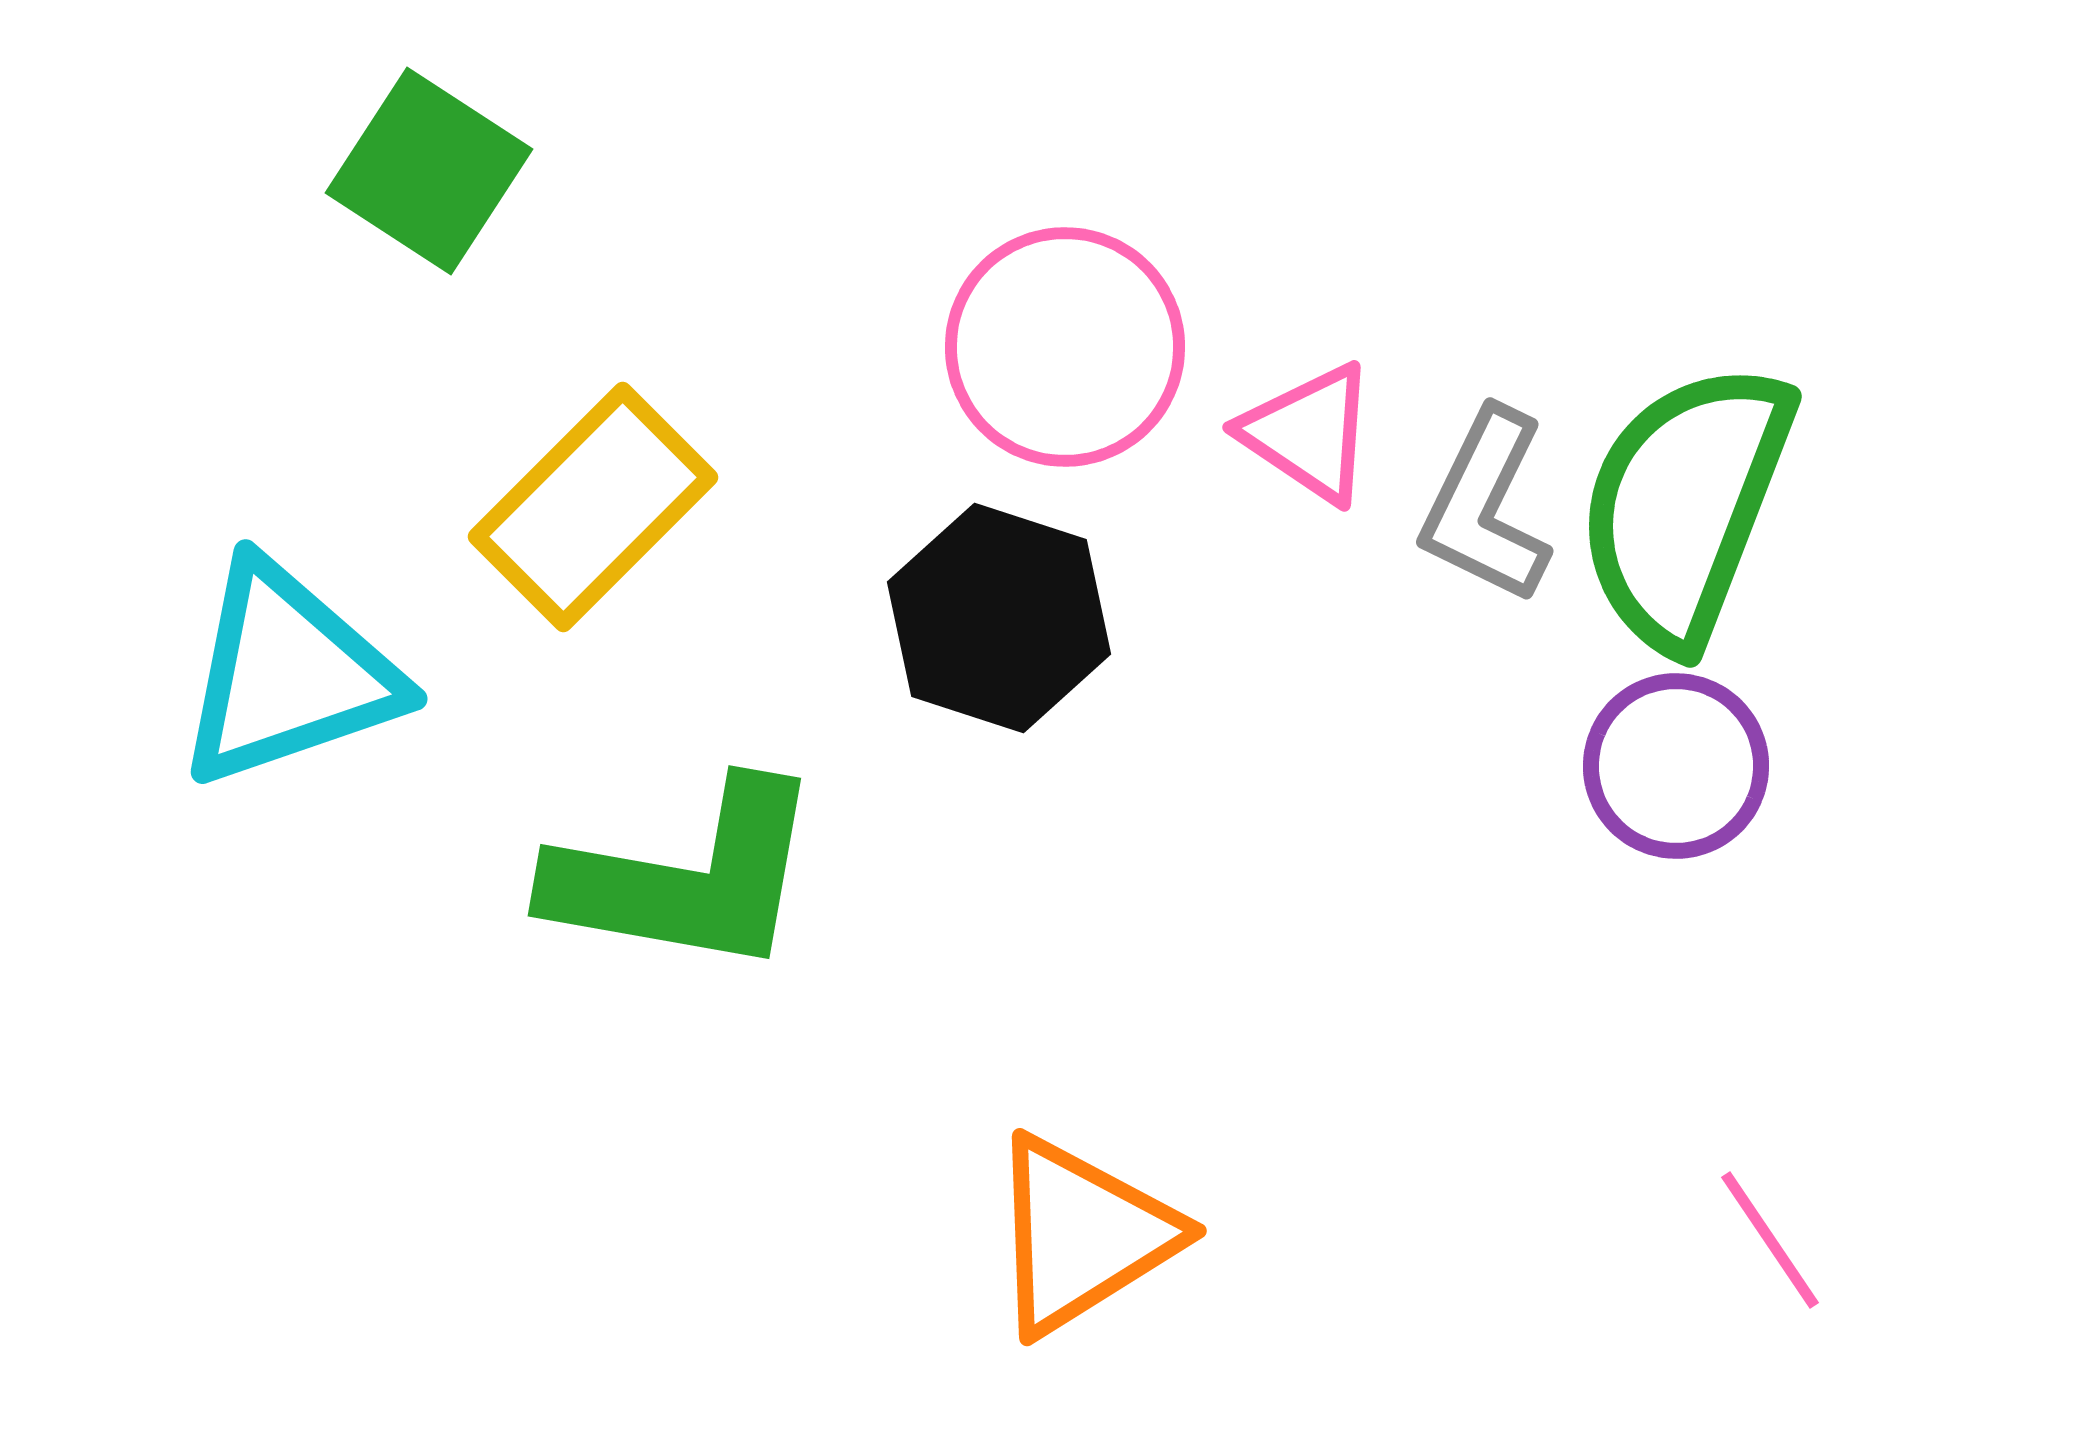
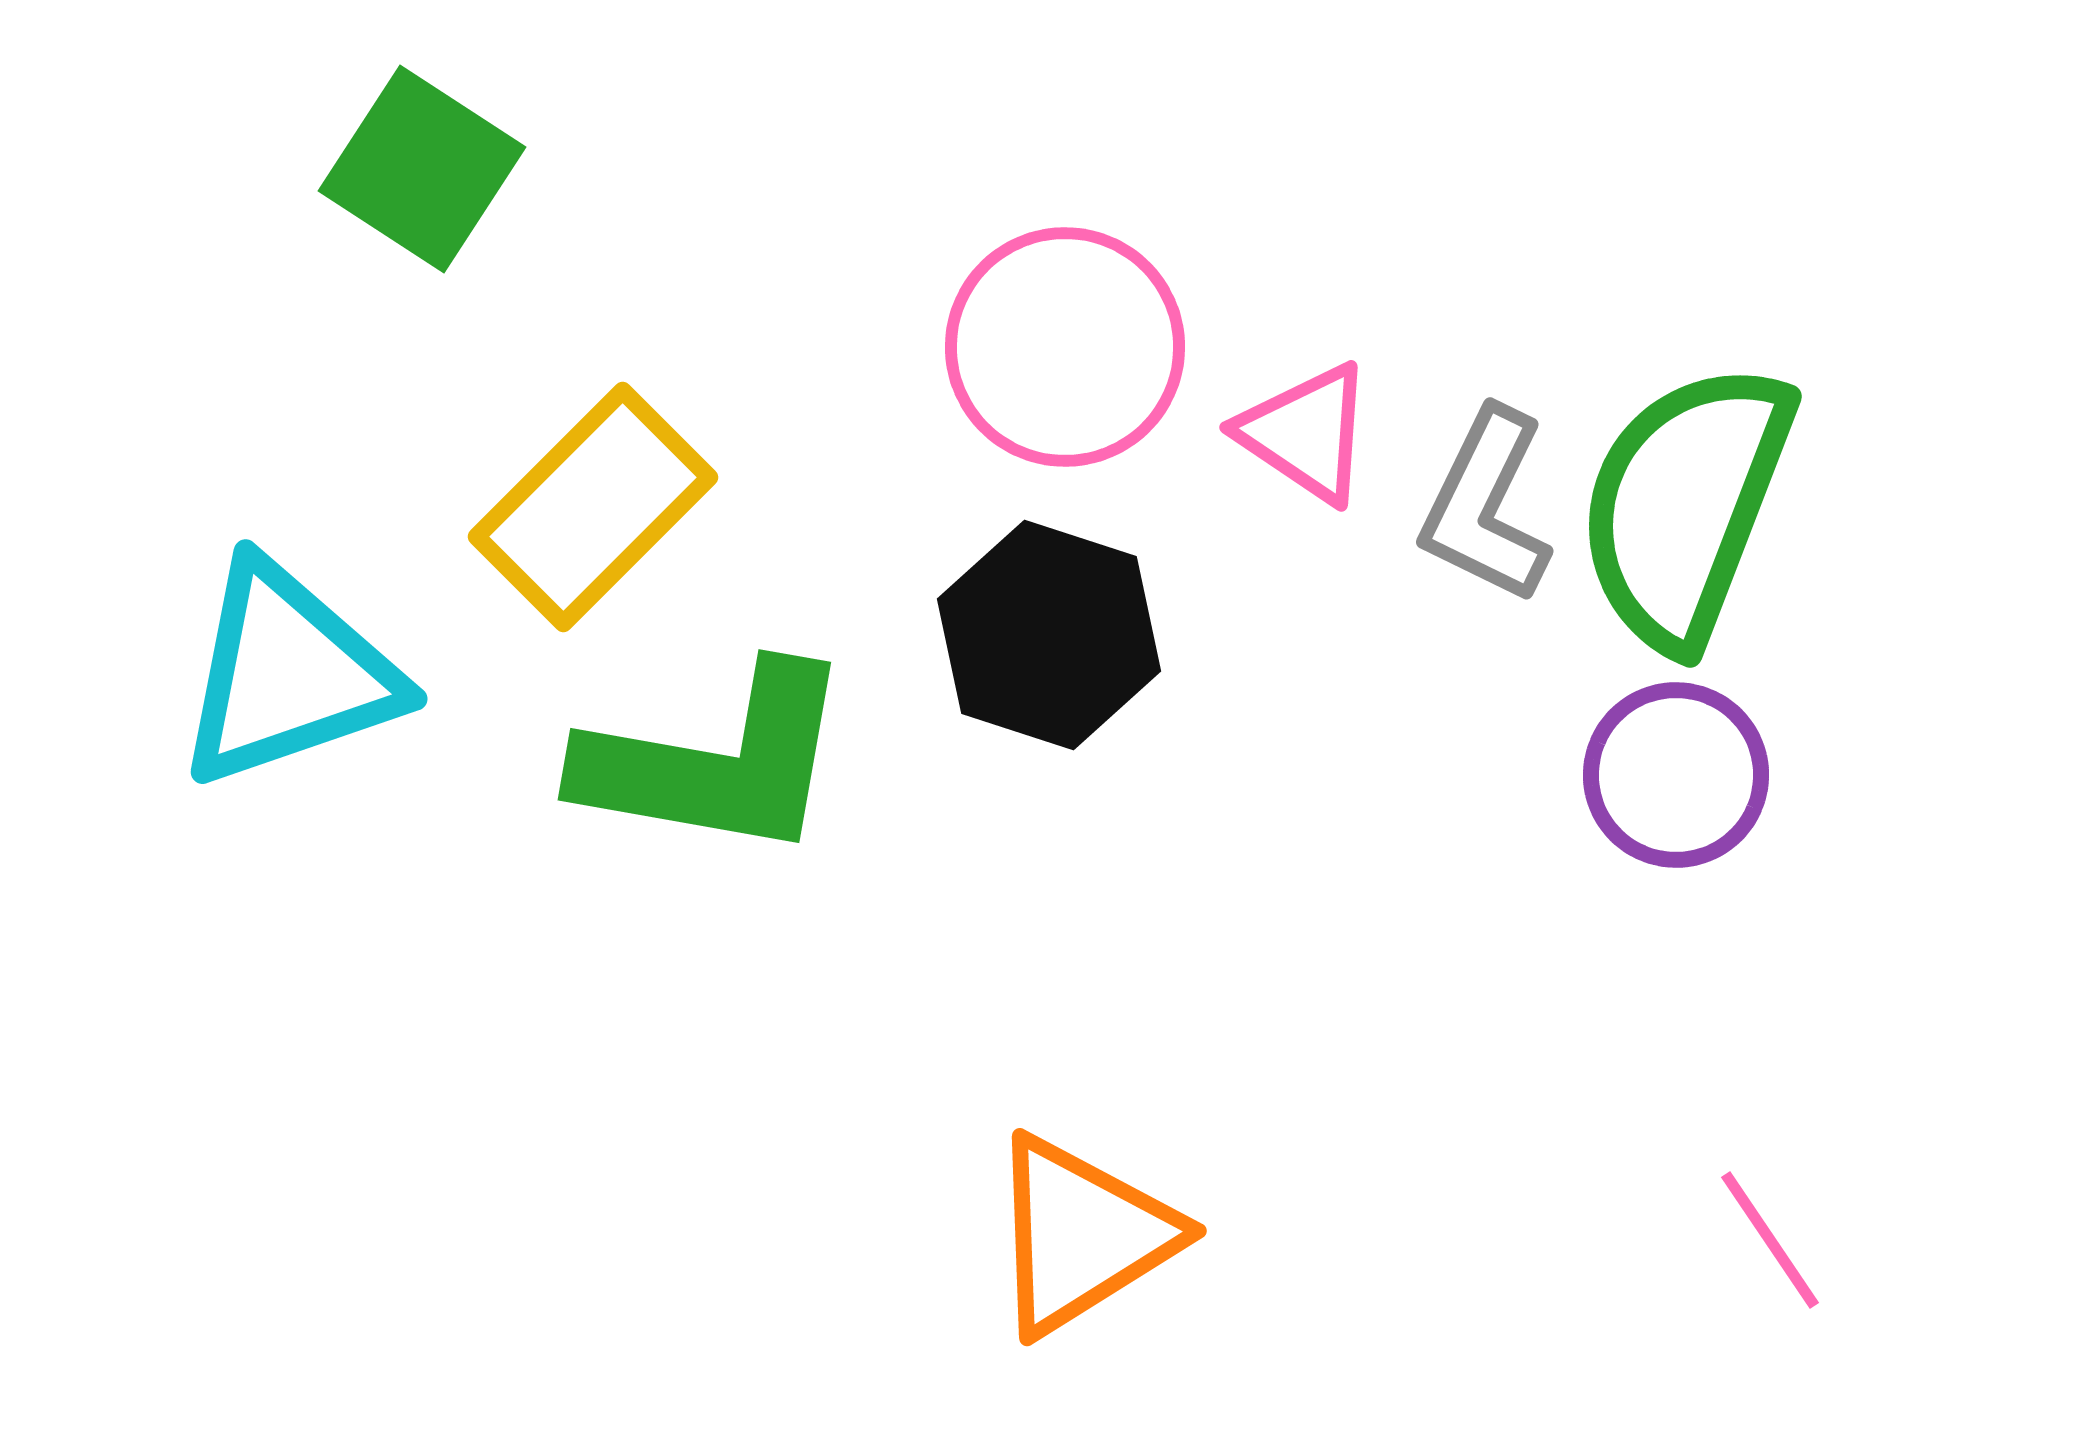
green square: moved 7 px left, 2 px up
pink triangle: moved 3 px left
black hexagon: moved 50 px right, 17 px down
purple circle: moved 9 px down
green L-shape: moved 30 px right, 116 px up
